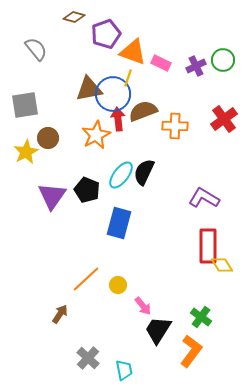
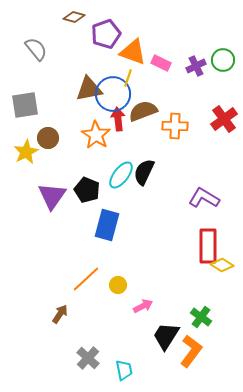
orange star: rotated 12 degrees counterclockwise
blue rectangle: moved 12 px left, 2 px down
yellow diamond: rotated 25 degrees counterclockwise
pink arrow: rotated 78 degrees counterclockwise
black trapezoid: moved 8 px right, 6 px down
